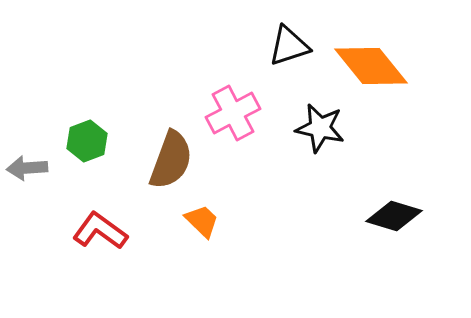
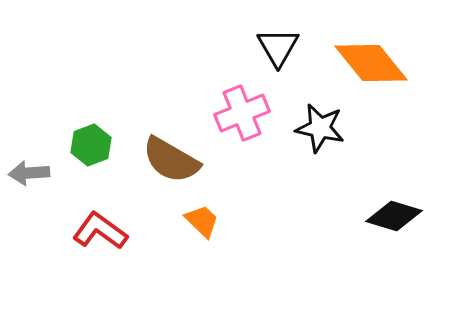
black triangle: moved 11 px left, 1 px down; rotated 42 degrees counterclockwise
orange diamond: moved 3 px up
pink cross: moved 9 px right; rotated 6 degrees clockwise
green hexagon: moved 4 px right, 4 px down
brown semicircle: rotated 100 degrees clockwise
gray arrow: moved 2 px right, 5 px down
